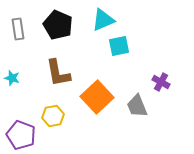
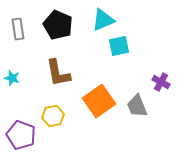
orange square: moved 2 px right, 4 px down; rotated 8 degrees clockwise
